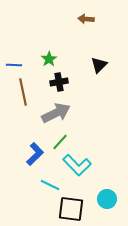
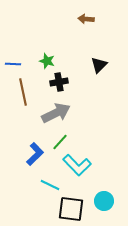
green star: moved 2 px left, 2 px down; rotated 21 degrees counterclockwise
blue line: moved 1 px left, 1 px up
cyan circle: moved 3 px left, 2 px down
